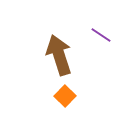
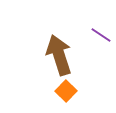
orange square: moved 1 px right, 5 px up
